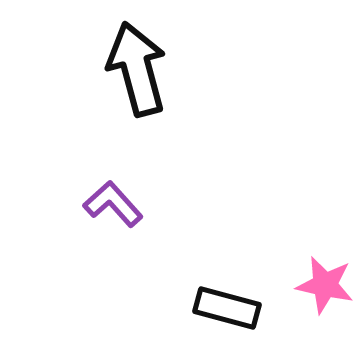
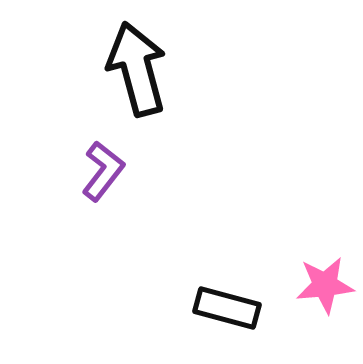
purple L-shape: moved 10 px left, 33 px up; rotated 80 degrees clockwise
pink star: rotated 18 degrees counterclockwise
